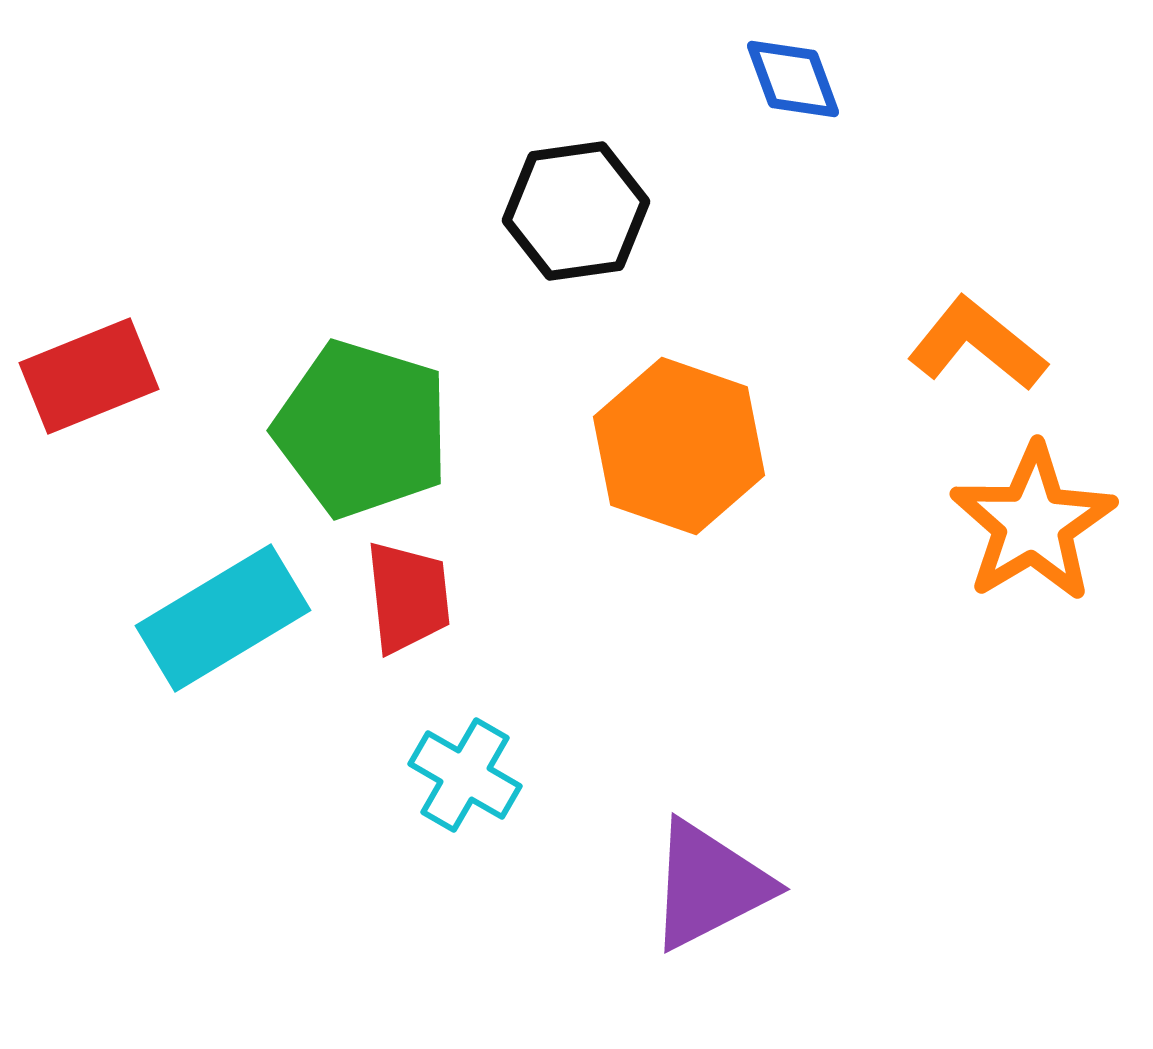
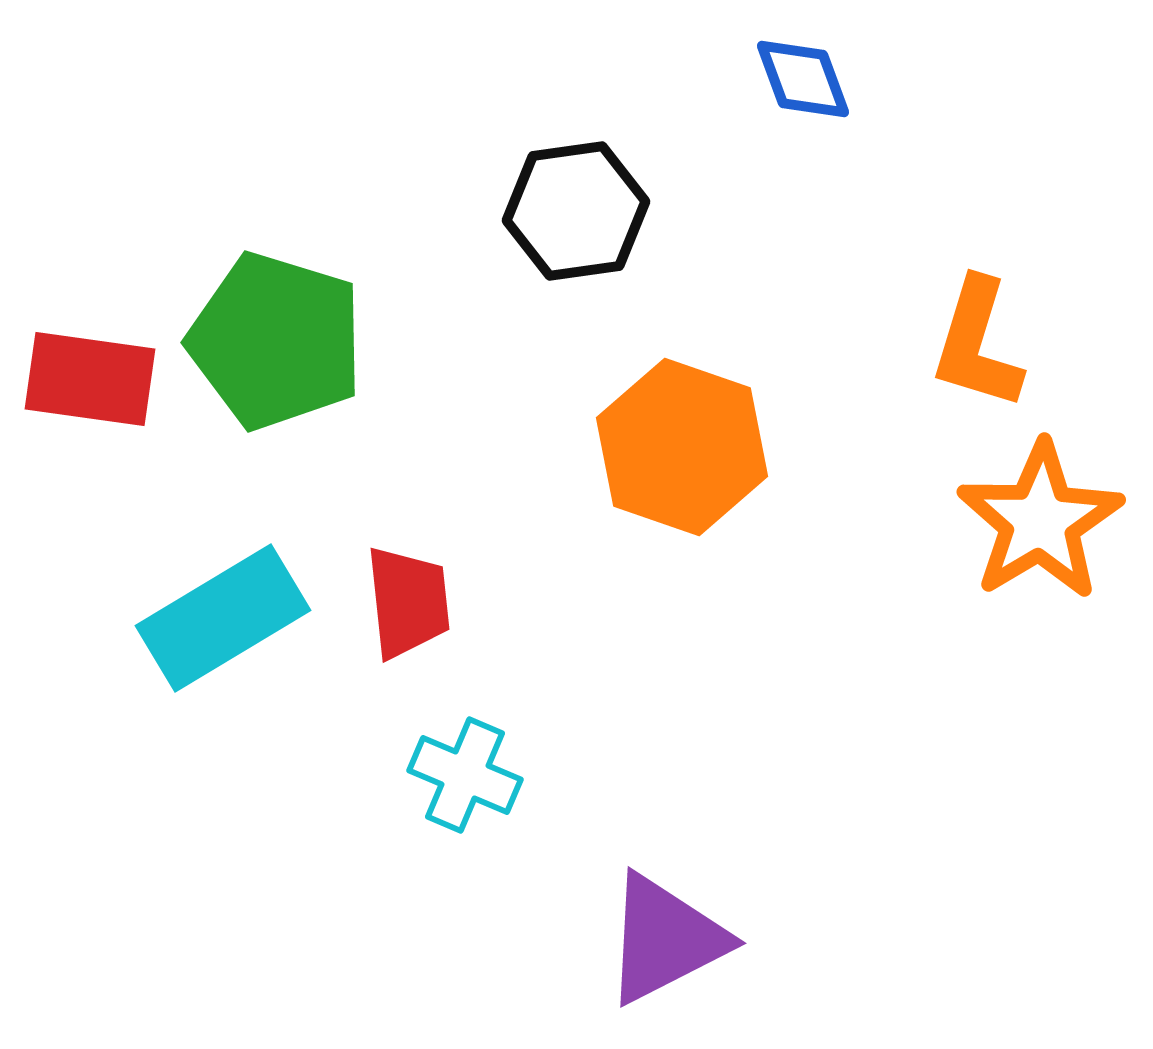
blue diamond: moved 10 px right
orange L-shape: rotated 112 degrees counterclockwise
red rectangle: moved 1 px right, 3 px down; rotated 30 degrees clockwise
green pentagon: moved 86 px left, 88 px up
orange hexagon: moved 3 px right, 1 px down
orange star: moved 7 px right, 2 px up
red trapezoid: moved 5 px down
cyan cross: rotated 7 degrees counterclockwise
purple triangle: moved 44 px left, 54 px down
